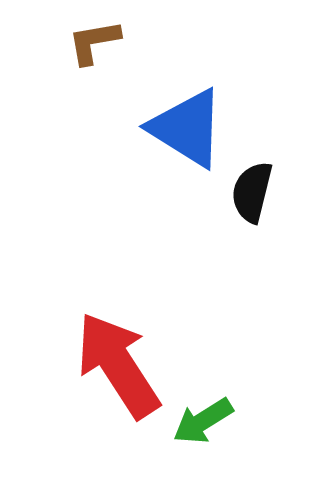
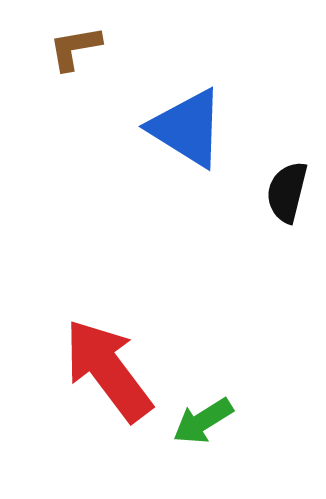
brown L-shape: moved 19 px left, 6 px down
black semicircle: moved 35 px right
red arrow: moved 10 px left, 5 px down; rotated 4 degrees counterclockwise
